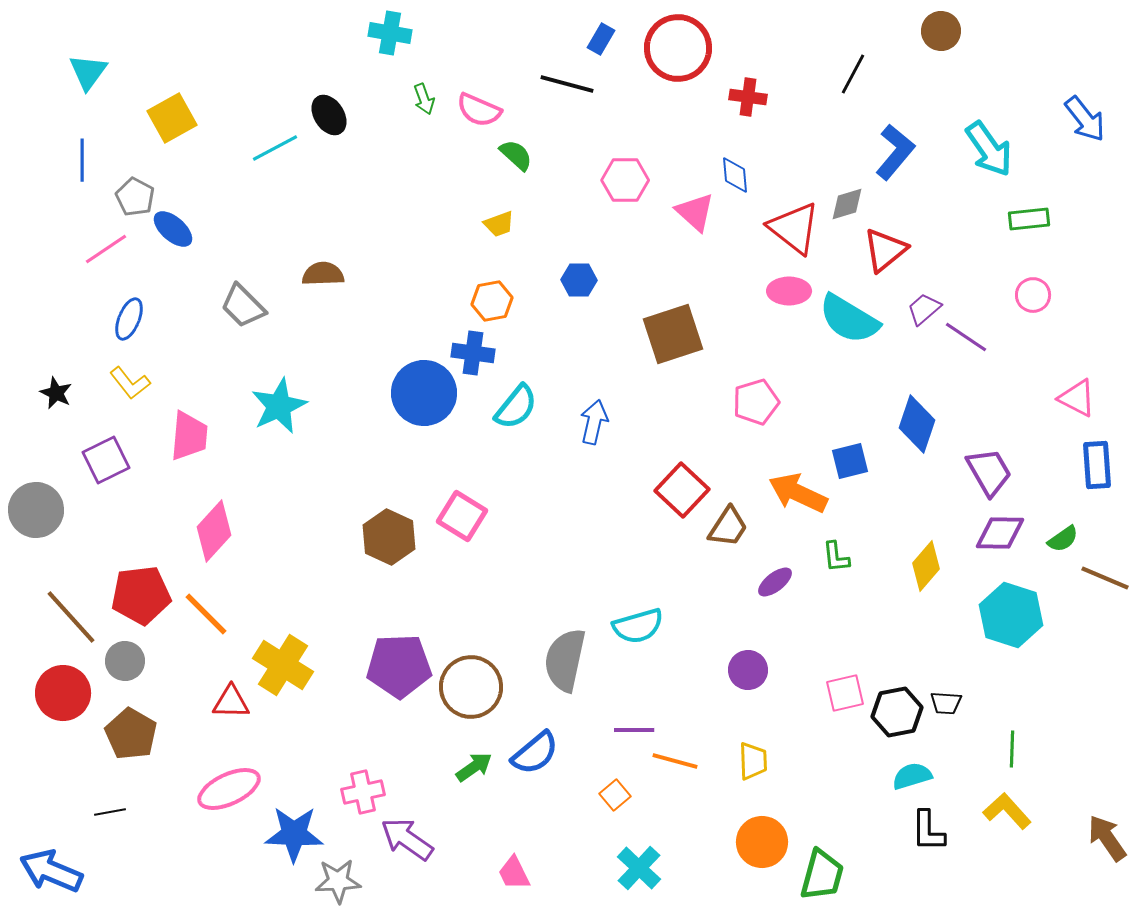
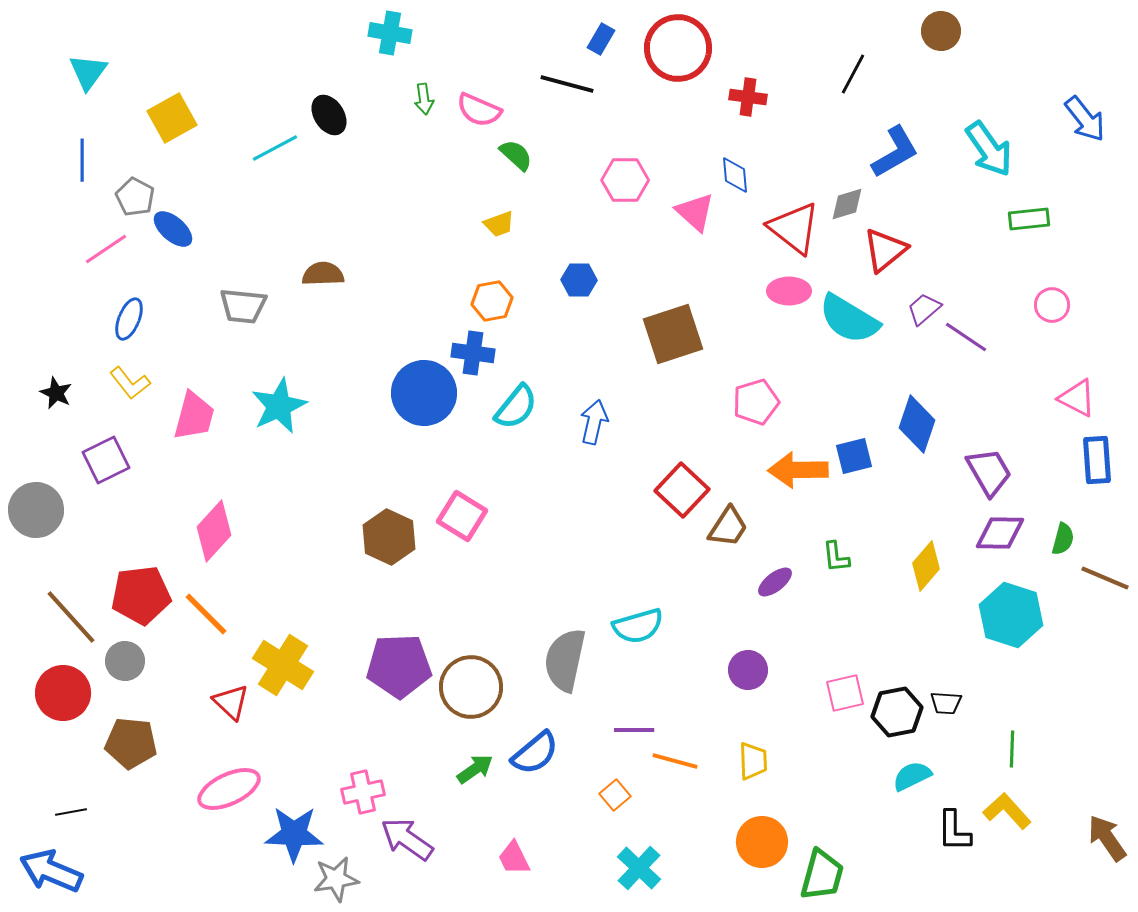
green arrow at (424, 99): rotated 12 degrees clockwise
blue L-shape at (895, 152): rotated 20 degrees clockwise
pink circle at (1033, 295): moved 19 px right, 10 px down
gray trapezoid at (243, 306): rotated 39 degrees counterclockwise
pink trapezoid at (189, 436): moved 5 px right, 20 px up; rotated 10 degrees clockwise
blue square at (850, 461): moved 4 px right, 5 px up
blue rectangle at (1097, 465): moved 5 px up
orange arrow at (798, 493): moved 23 px up; rotated 26 degrees counterclockwise
green semicircle at (1063, 539): rotated 40 degrees counterclockwise
red triangle at (231, 702): rotated 42 degrees clockwise
brown pentagon at (131, 734): moved 9 px down; rotated 24 degrees counterclockwise
green arrow at (474, 767): moved 1 px right, 2 px down
cyan semicircle at (912, 776): rotated 9 degrees counterclockwise
black line at (110, 812): moved 39 px left
black L-shape at (928, 831): moved 26 px right
pink trapezoid at (514, 873): moved 15 px up
gray star at (338, 881): moved 2 px left, 2 px up; rotated 6 degrees counterclockwise
